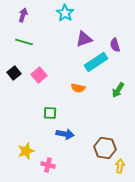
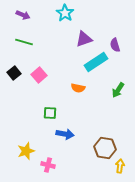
purple arrow: rotated 96 degrees clockwise
